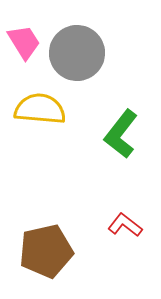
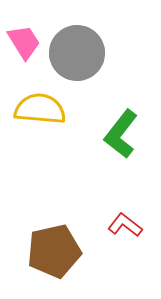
brown pentagon: moved 8 px right
